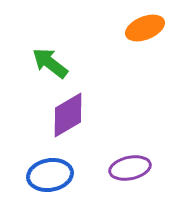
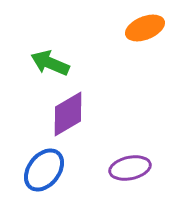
green arrow: rotated 15 degrees counterclockwise
purple diamond: moved 1 px up
blue ellipse: moved 6 px left, 5 px up; rotated 42 degrees counterclockwise
